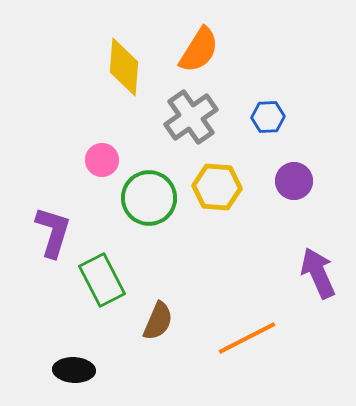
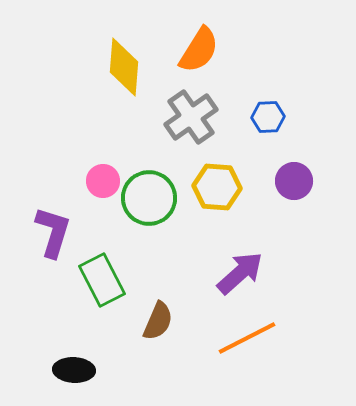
pink circle: moved 1 px right, 21 px down
purple arrow: moved 78 px left; rotated 72 degrees clockwise
